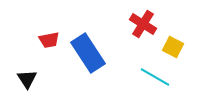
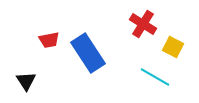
black triangle: moved 1 px left, 2 px down
